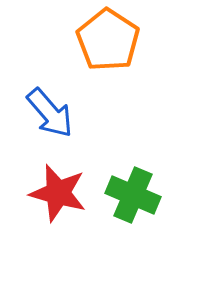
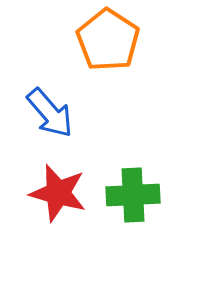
green cross: rotated 26 degrees counterclockwise
